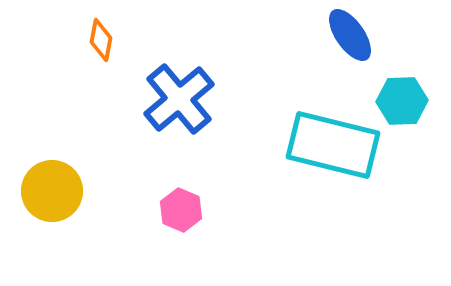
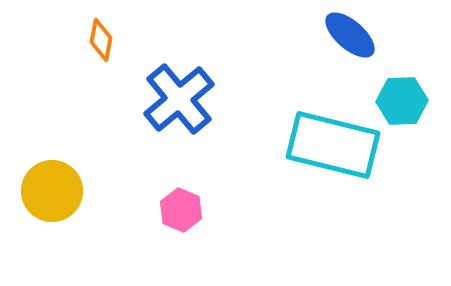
blue ellipse: rotated 14 degrees counterclockwise
